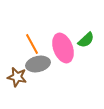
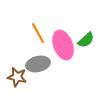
orange line: moved 6 px right, 11 px up
pink ellipse: moved 3 px up
